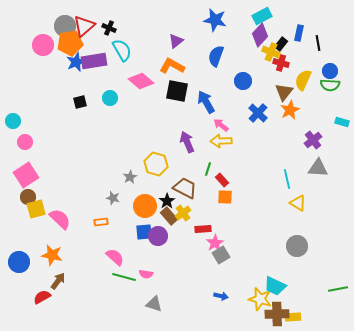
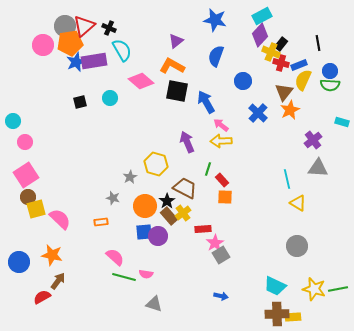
blue rectangle at (299, 33): moved 32 px down; rotated 56 degrees clockwise
yellow star at (260, 299): moved 54 px right, 10 px up
